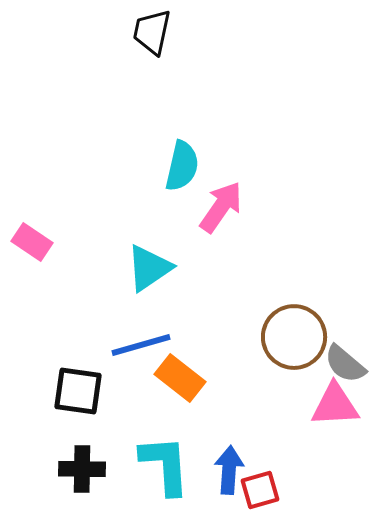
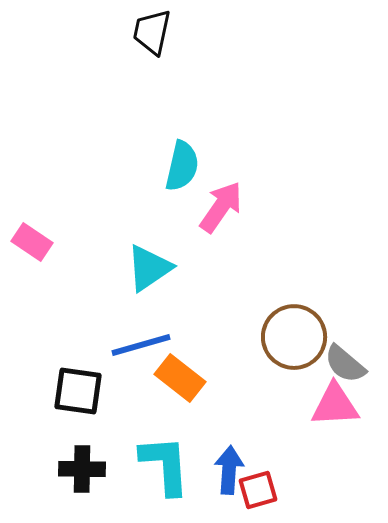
red square: moved 2 px left
